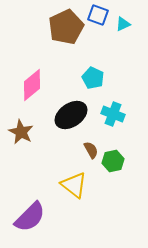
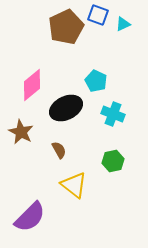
cyan pentagon: moved 3 px right, 3 px down
black ellipse: moved 5 px left, 7 px up; rotated 8 degrees clockwise
brown semicircle: moved 32 px left
